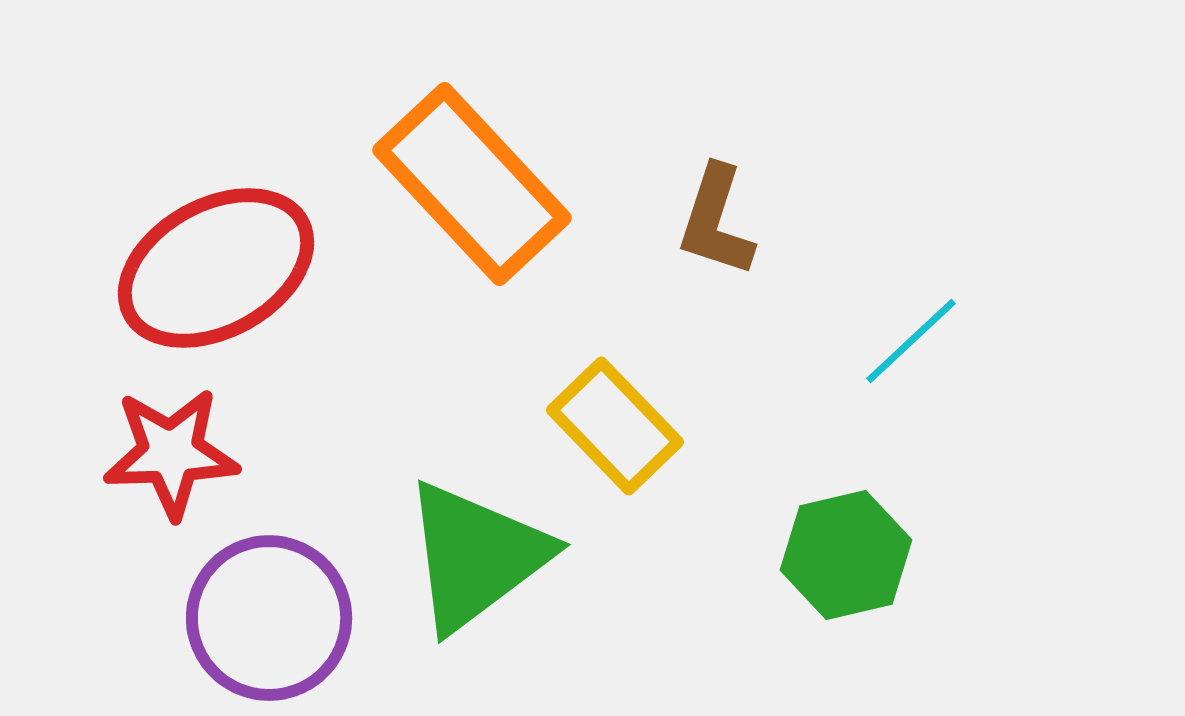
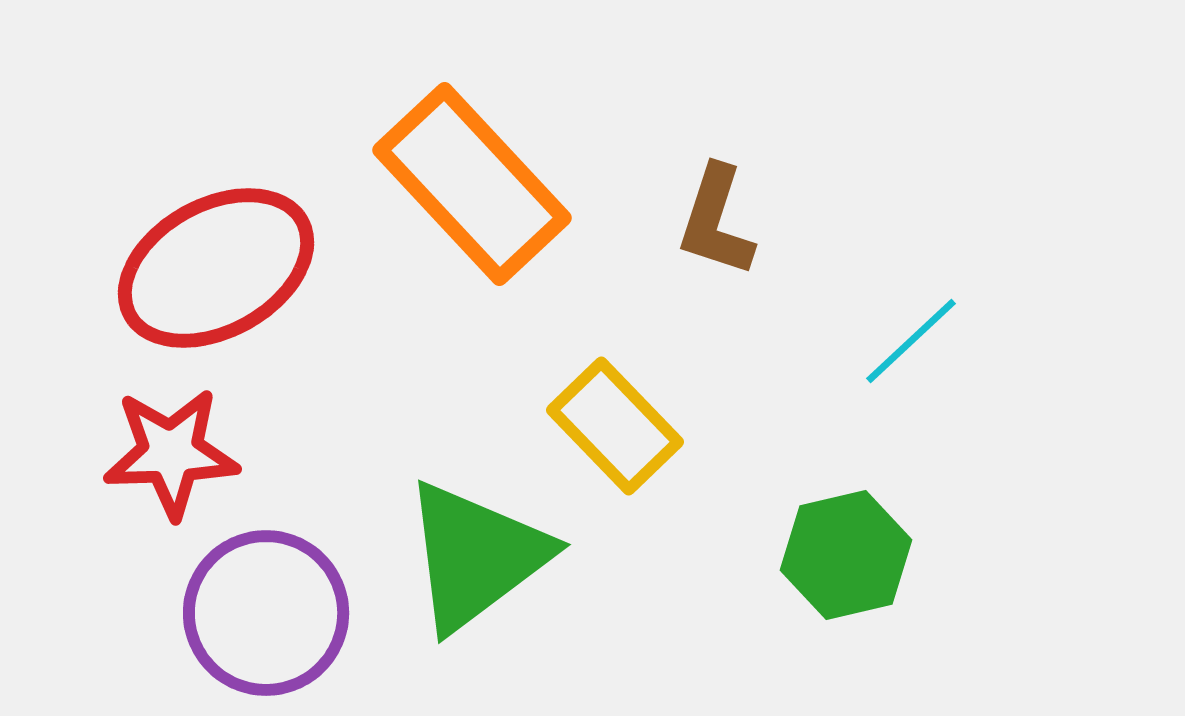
purple circle: moved 3 px left, 5 px up
